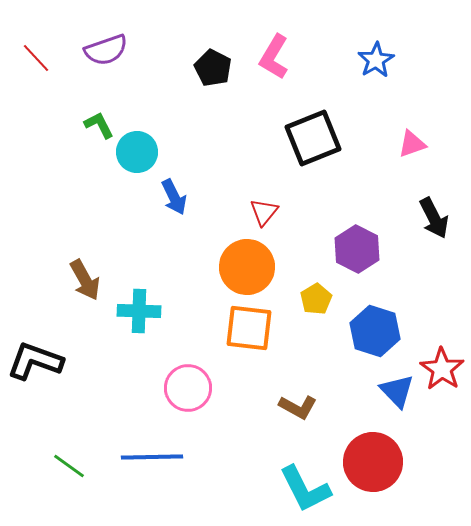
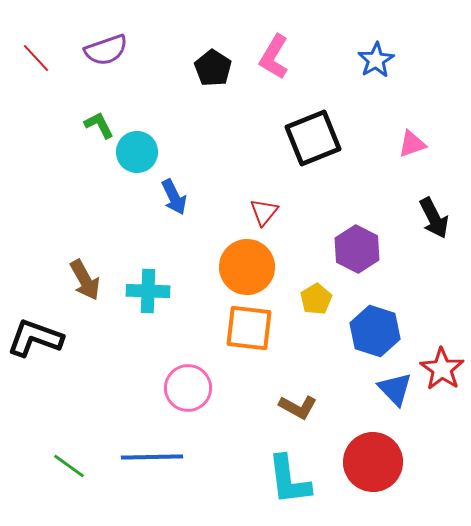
black pentagon: rotated 6 degrees clockwise
cyan cross: moved 9 px right, 20 px up
black L-shape: moved 23 px up
blue triangle: moved 2 px left, 2 px up
cyan L-shape: moved 16 px left, 9 px up; rotated 20 degrees clockwise
